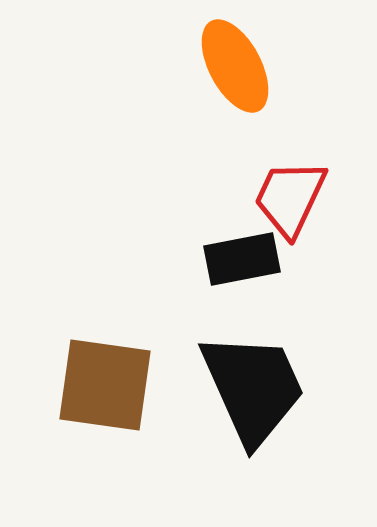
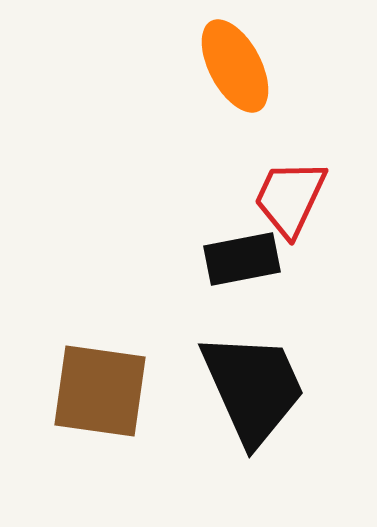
brown square: moved 5 px left, 6 px down
